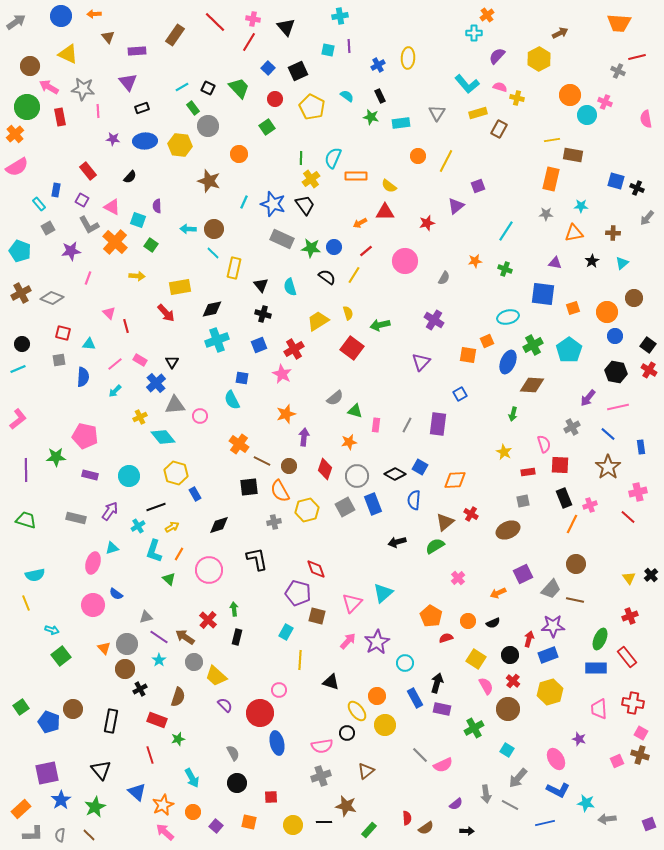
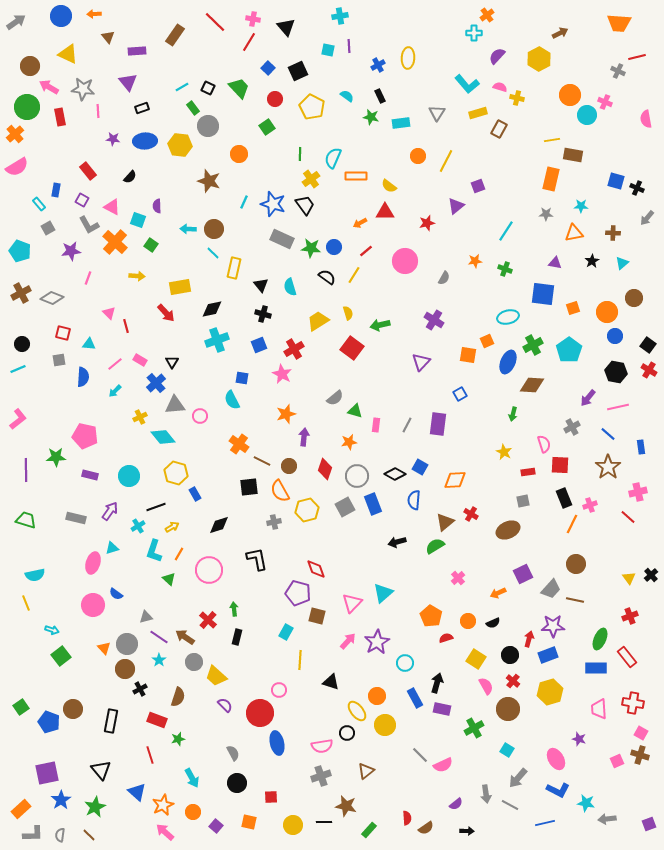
green line at (301, 158): moved 1 px left, 4 px up
